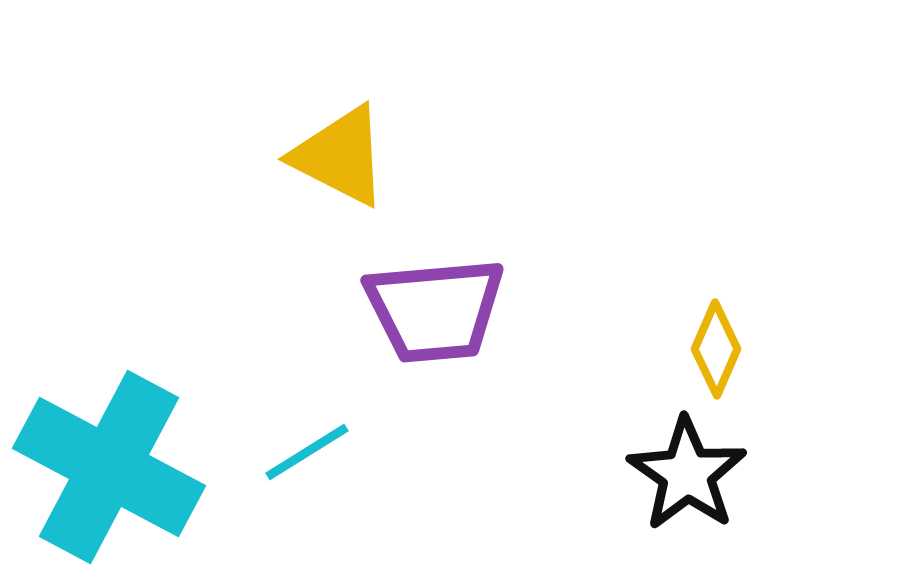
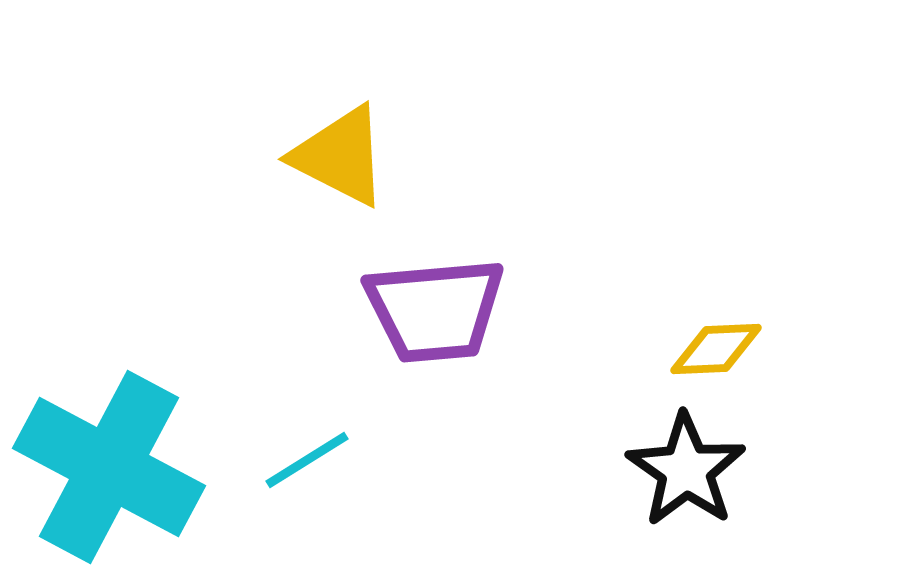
yellow diamond: rotated 64 degrees clockwise
cyan line: moved 8 px down
black star: moved 1 px left, 4 px up
